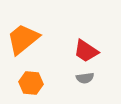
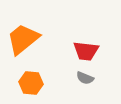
red trapezoid: rotated 28 degrees counterclockwise
gray semicircle: rotated 30 degrees clockwise
